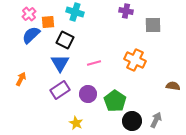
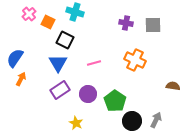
purple cross: moved 12 px down
orange square: rotated 32 degrees clockwise
blue semicircle: moved 16 px left, 23 px down; rotated 12 degrees counterclockwise
blue triangle: moved 2 px left
